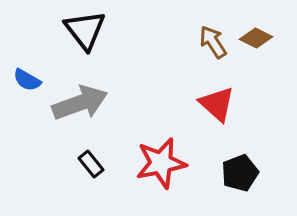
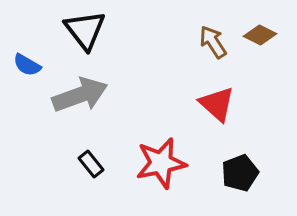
brown diamond: moved 4 px right, 3 px up
blue semicircle: moved 15 px up
gray arrow: moved 8 px up
